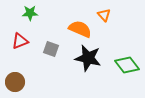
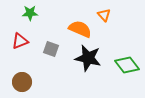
brown circle: moved 7 px right
